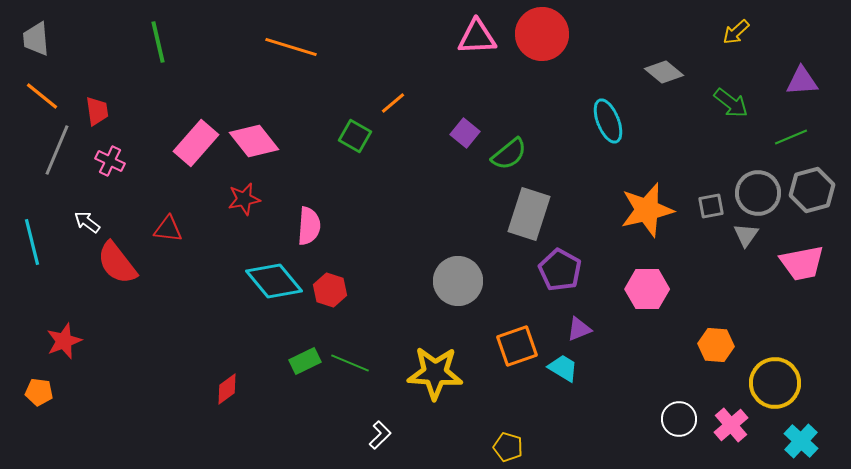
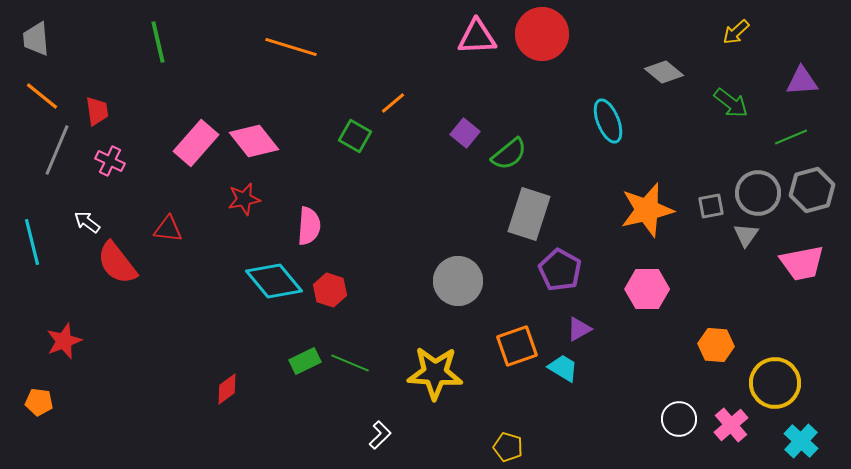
purple triangle at (579, 329): rotated 8 degrees counterclockwise
orange pentagon at (39, 392): moved 10 px down
